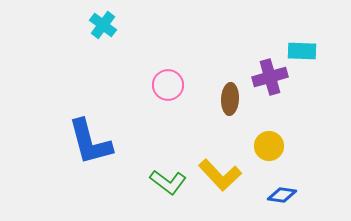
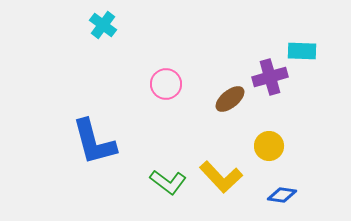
pink circle: moved 2 px left, 1 px up
brown ellipse: rotated 48 degrees clockwise
blue L-shape: moved 4 px right
yellow L-shape: moved 1 px right, 2 px down
